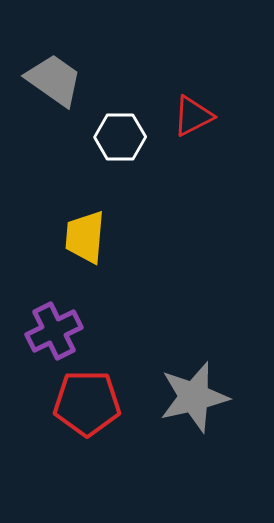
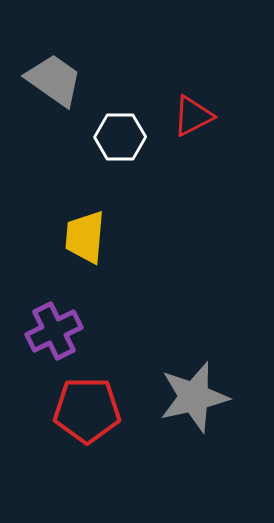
red pentagon: moved 7 px down
